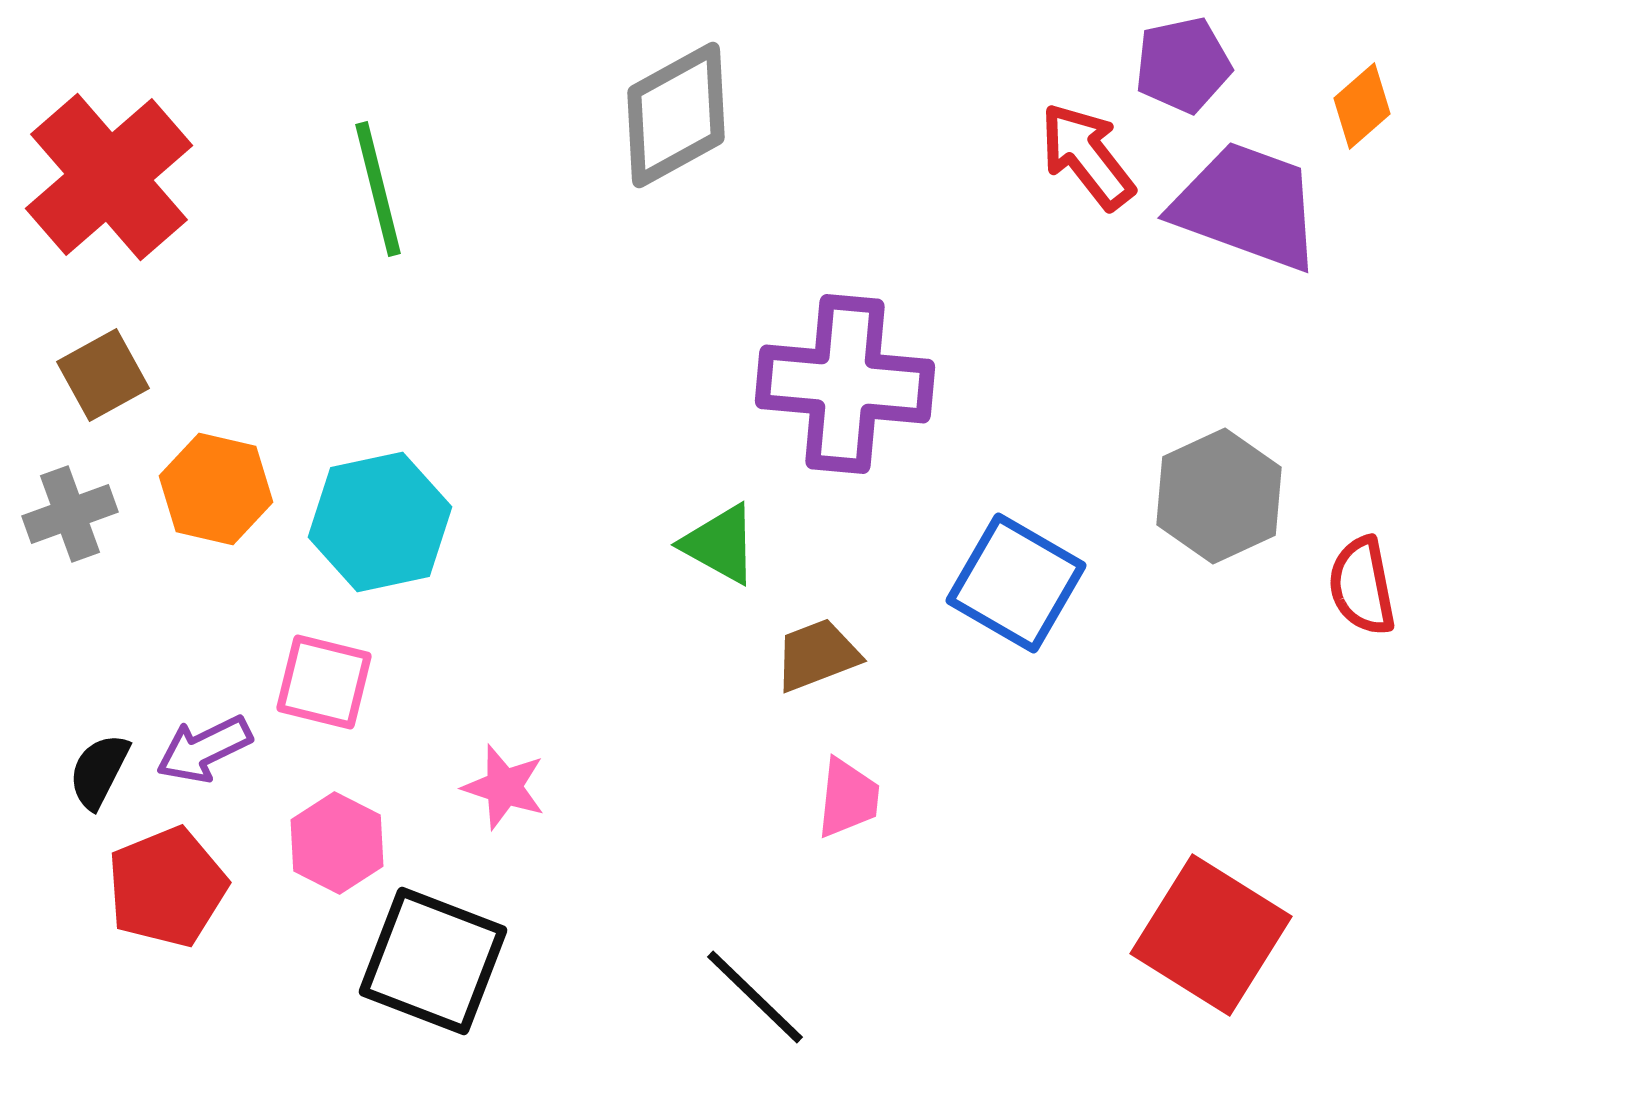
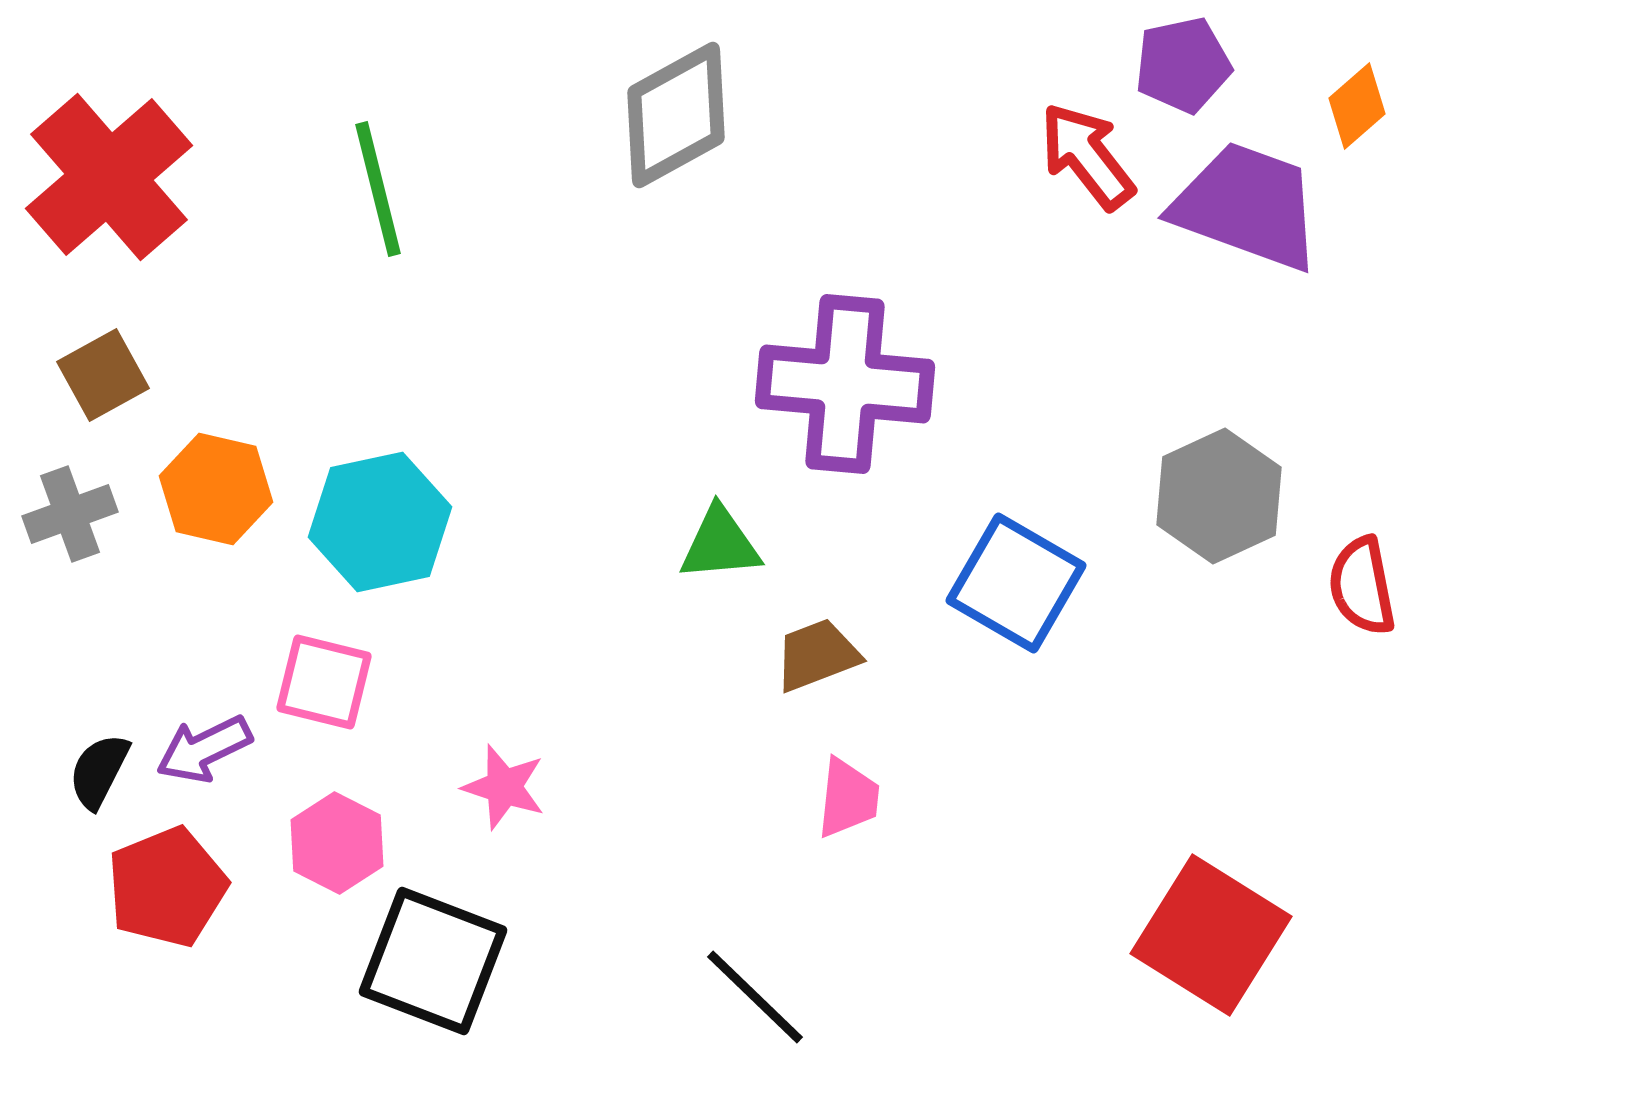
orange diamond: moved 5 px left
green triangle: rotated 34 degrees counterclockwise
